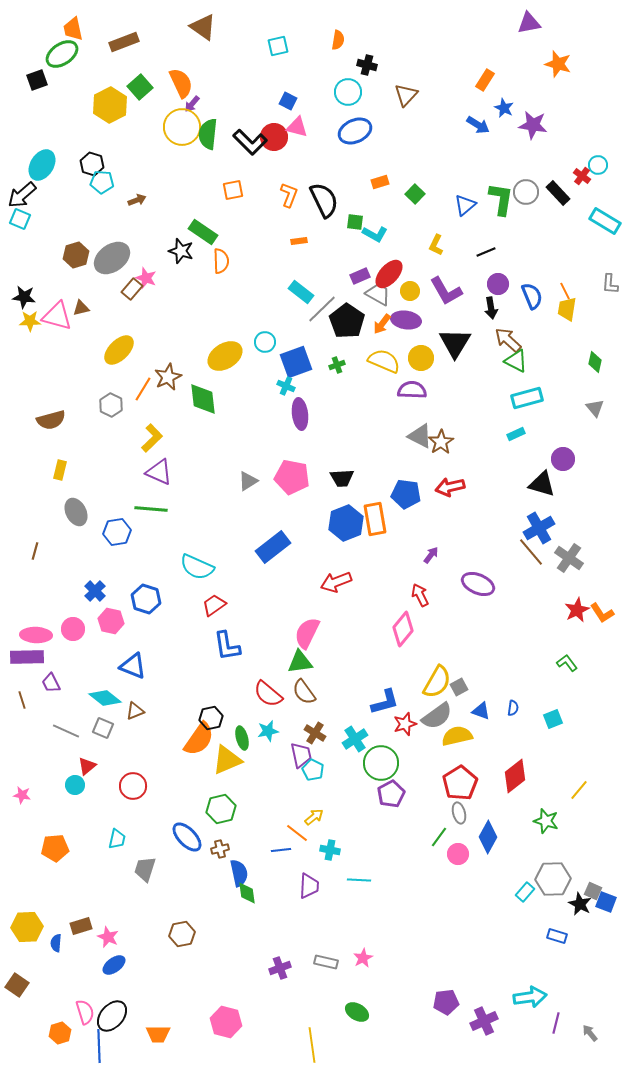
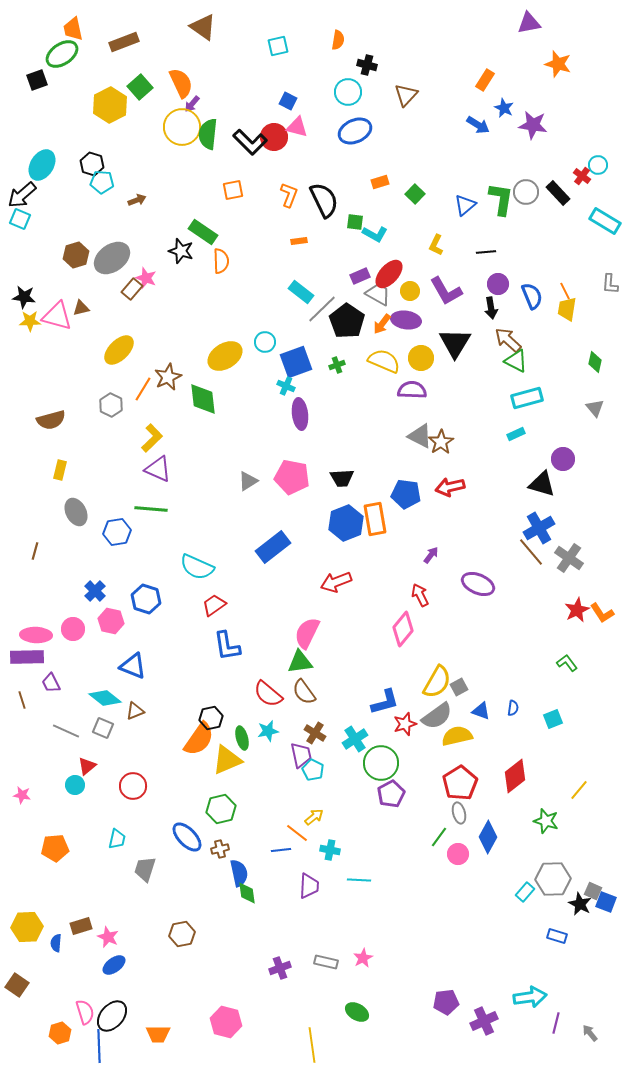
black line at (486, 252): rotated 18 degrees clockwise
purple triangle at (159, 472): moved 1 px left, 3 px up
